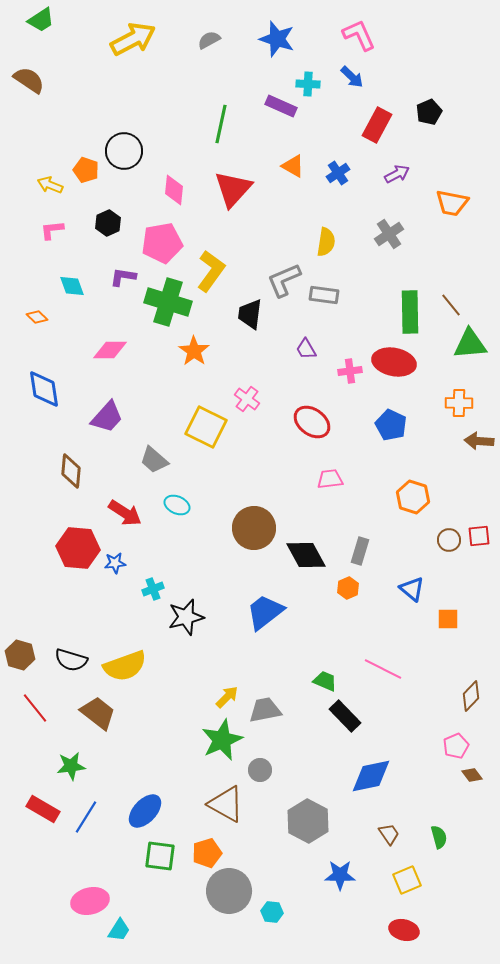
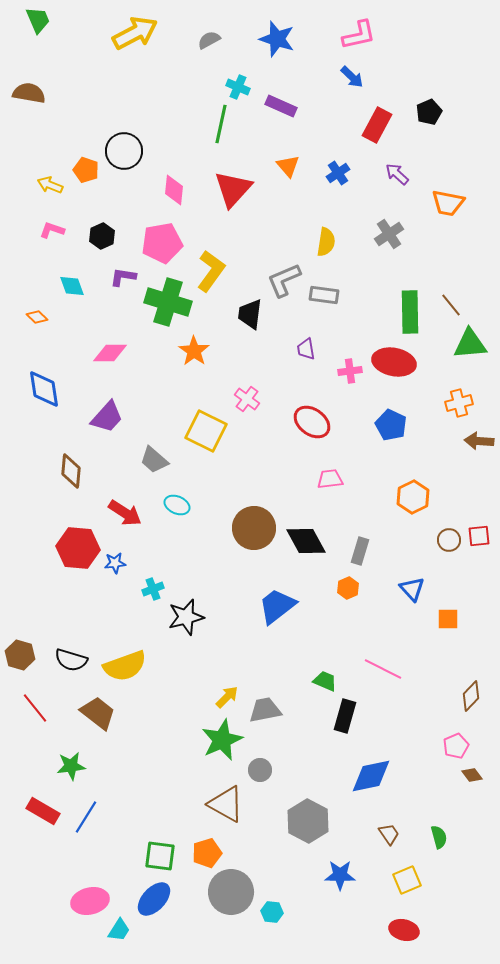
green trapezoid at (41, 20): moved 3 px left; rotated 80 degrees counterclockwise
pink L-shape at (359, 35): rotated 102 degrees clockwise
yellow arrow at (133, 39): moved 2 px right, 6 px up
brown semicircle at (29, 80): moved 13 px down; rotated 24 degrees counterclockwise
cyan cross at (308, 84): moved 70 px left, 3 px down; rotated 20 degrees clockwise
orange triangle at (293, 166): moved 5 px left; rotated 20 degrees clockwise
purple arrow at (397, 174): rotated 110 degrees counterclockwise
orange trapezoid at (452, 203): moved 4 px left
black hexagon at (108, 223): moved 6 px left, 13 px down
pink L-shape at (52, 230): rotated 25 degrees clockwise
purple trapezoid at (306, 349): rotated 20 degrees clockwise
pink diamond at (110, 350): moved 3 px down
orange cross at (459, 403): rotated 16 degrees counterclockwise
yellow square at (206, 427): moved 4 px down
orange hexagon at (413, 497): rotated 16 degrees clockwise
black diamond at (306, 555): moved 14 px up
blue triangle at (412, 589): rotated 8 degrees clockwise
blue trapezoid at (265, 612): moved 12 px right, 6 px up
black rectangle at (345, 716): rotated 60 degrees clockwise
red rectangle at (43, 809): moved 2 px down
blue ellipse at (145, 811): moved 9 px right, 88 px down
gray circle at (229, 891): moved 2 px right, 1 px down
